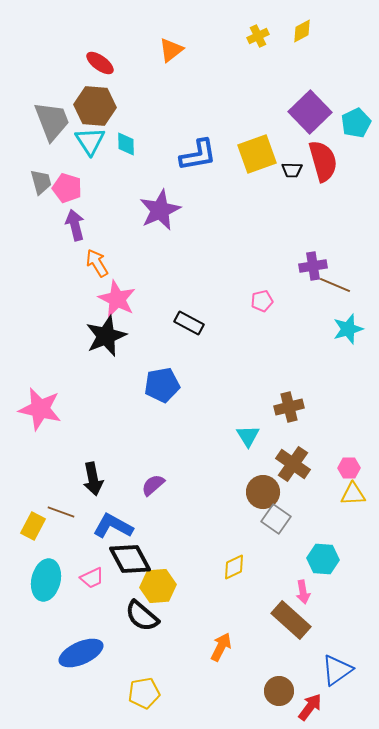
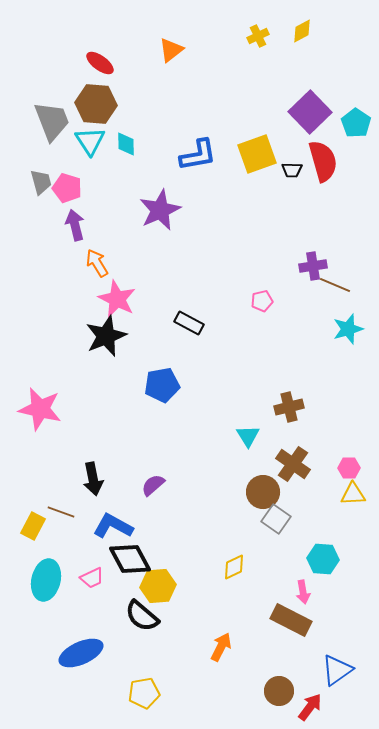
brown hexagon at (95, 106): moved 1 px right, 2 px up
cyan pentagon at (356, 123): rotated 12 degrees counterclockwise
brown rectangle at (291, 620): rotated 15 degrees counterclockwise
